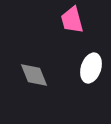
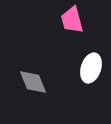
gray diamond: moved 1 px left, 7 px down
